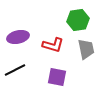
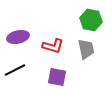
green hexagon: moved 13 px right; rotated 20 degrees clockwise
red L-shape: moved 1 px down
